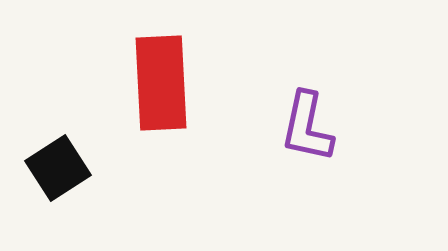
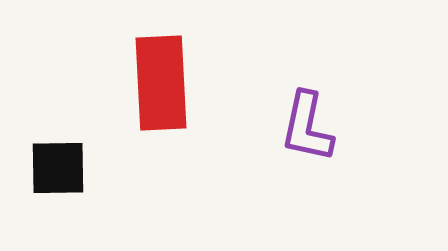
black square: rotated 32 degrees clockwise
